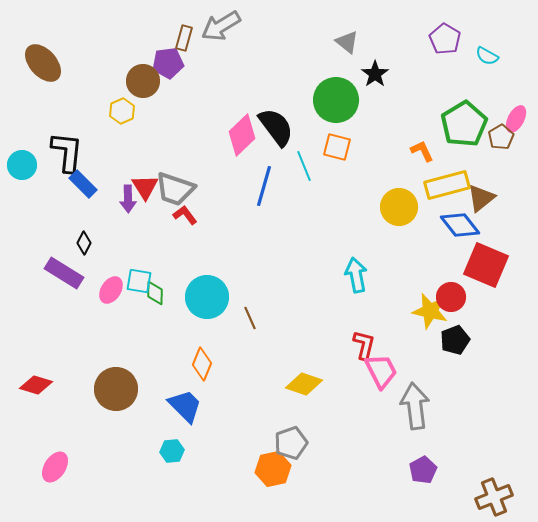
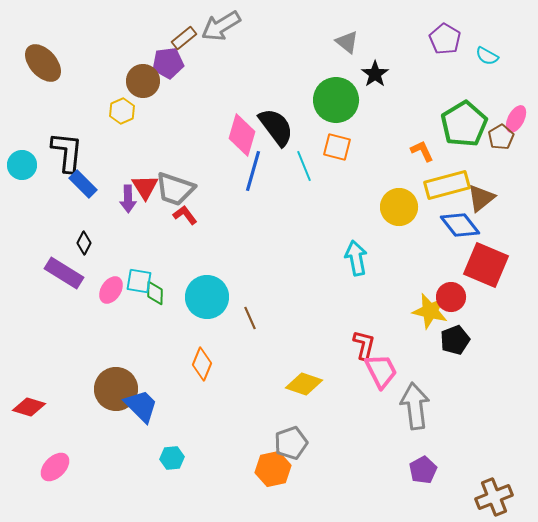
brown rectangle at (184, 38): rotated 35 degrees clockwise
pink diamond at (242, 135): rotated 30 degrees counterclockwise
blue line at (264, 186): moved 11 px left, 15 px up
cyan arrow at (356, 275): moved 17 px up
red diamond at (36, 385): moved 7 px left, 22 px down
blue trapezoid at (185, 406): moved 44 px left
cyan hexagon at (172, 451): moved 7 px down
pink ellipse at (55, 467): rotated 12 degrees clockwise
